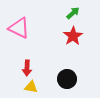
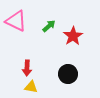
green arrow: moved 24 px left, 13 px down
pink triangle: moved 3 px left, 7 px up
black circle: moved 1 px right, 5 px up
